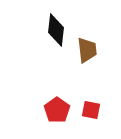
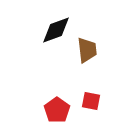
black diamond: rotated 64 degrees clockwise
red square: moved 9 px up
